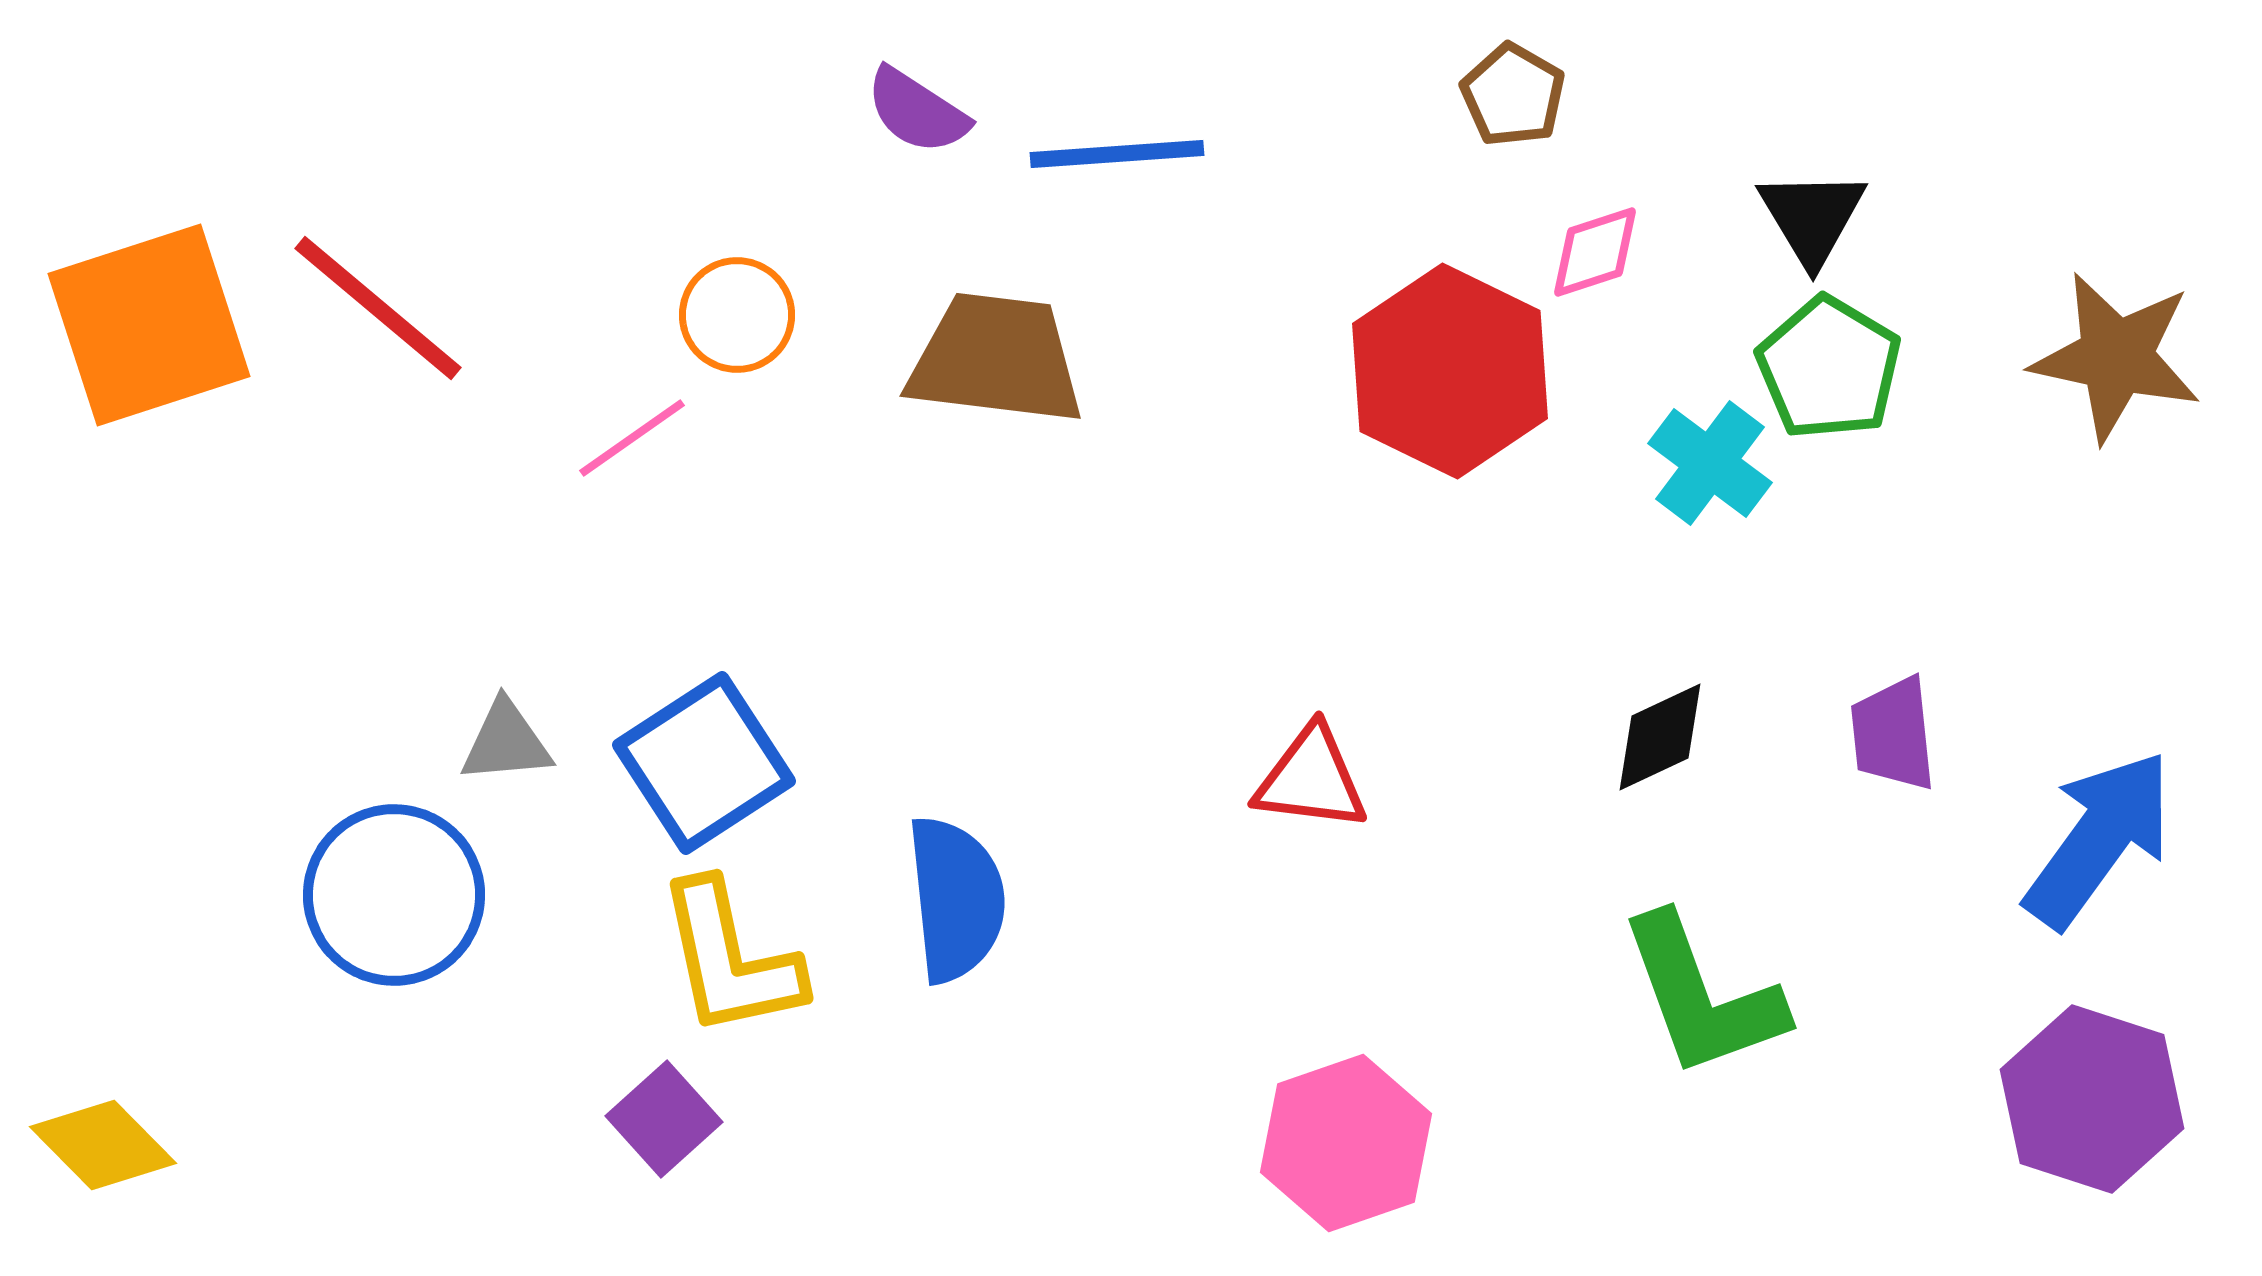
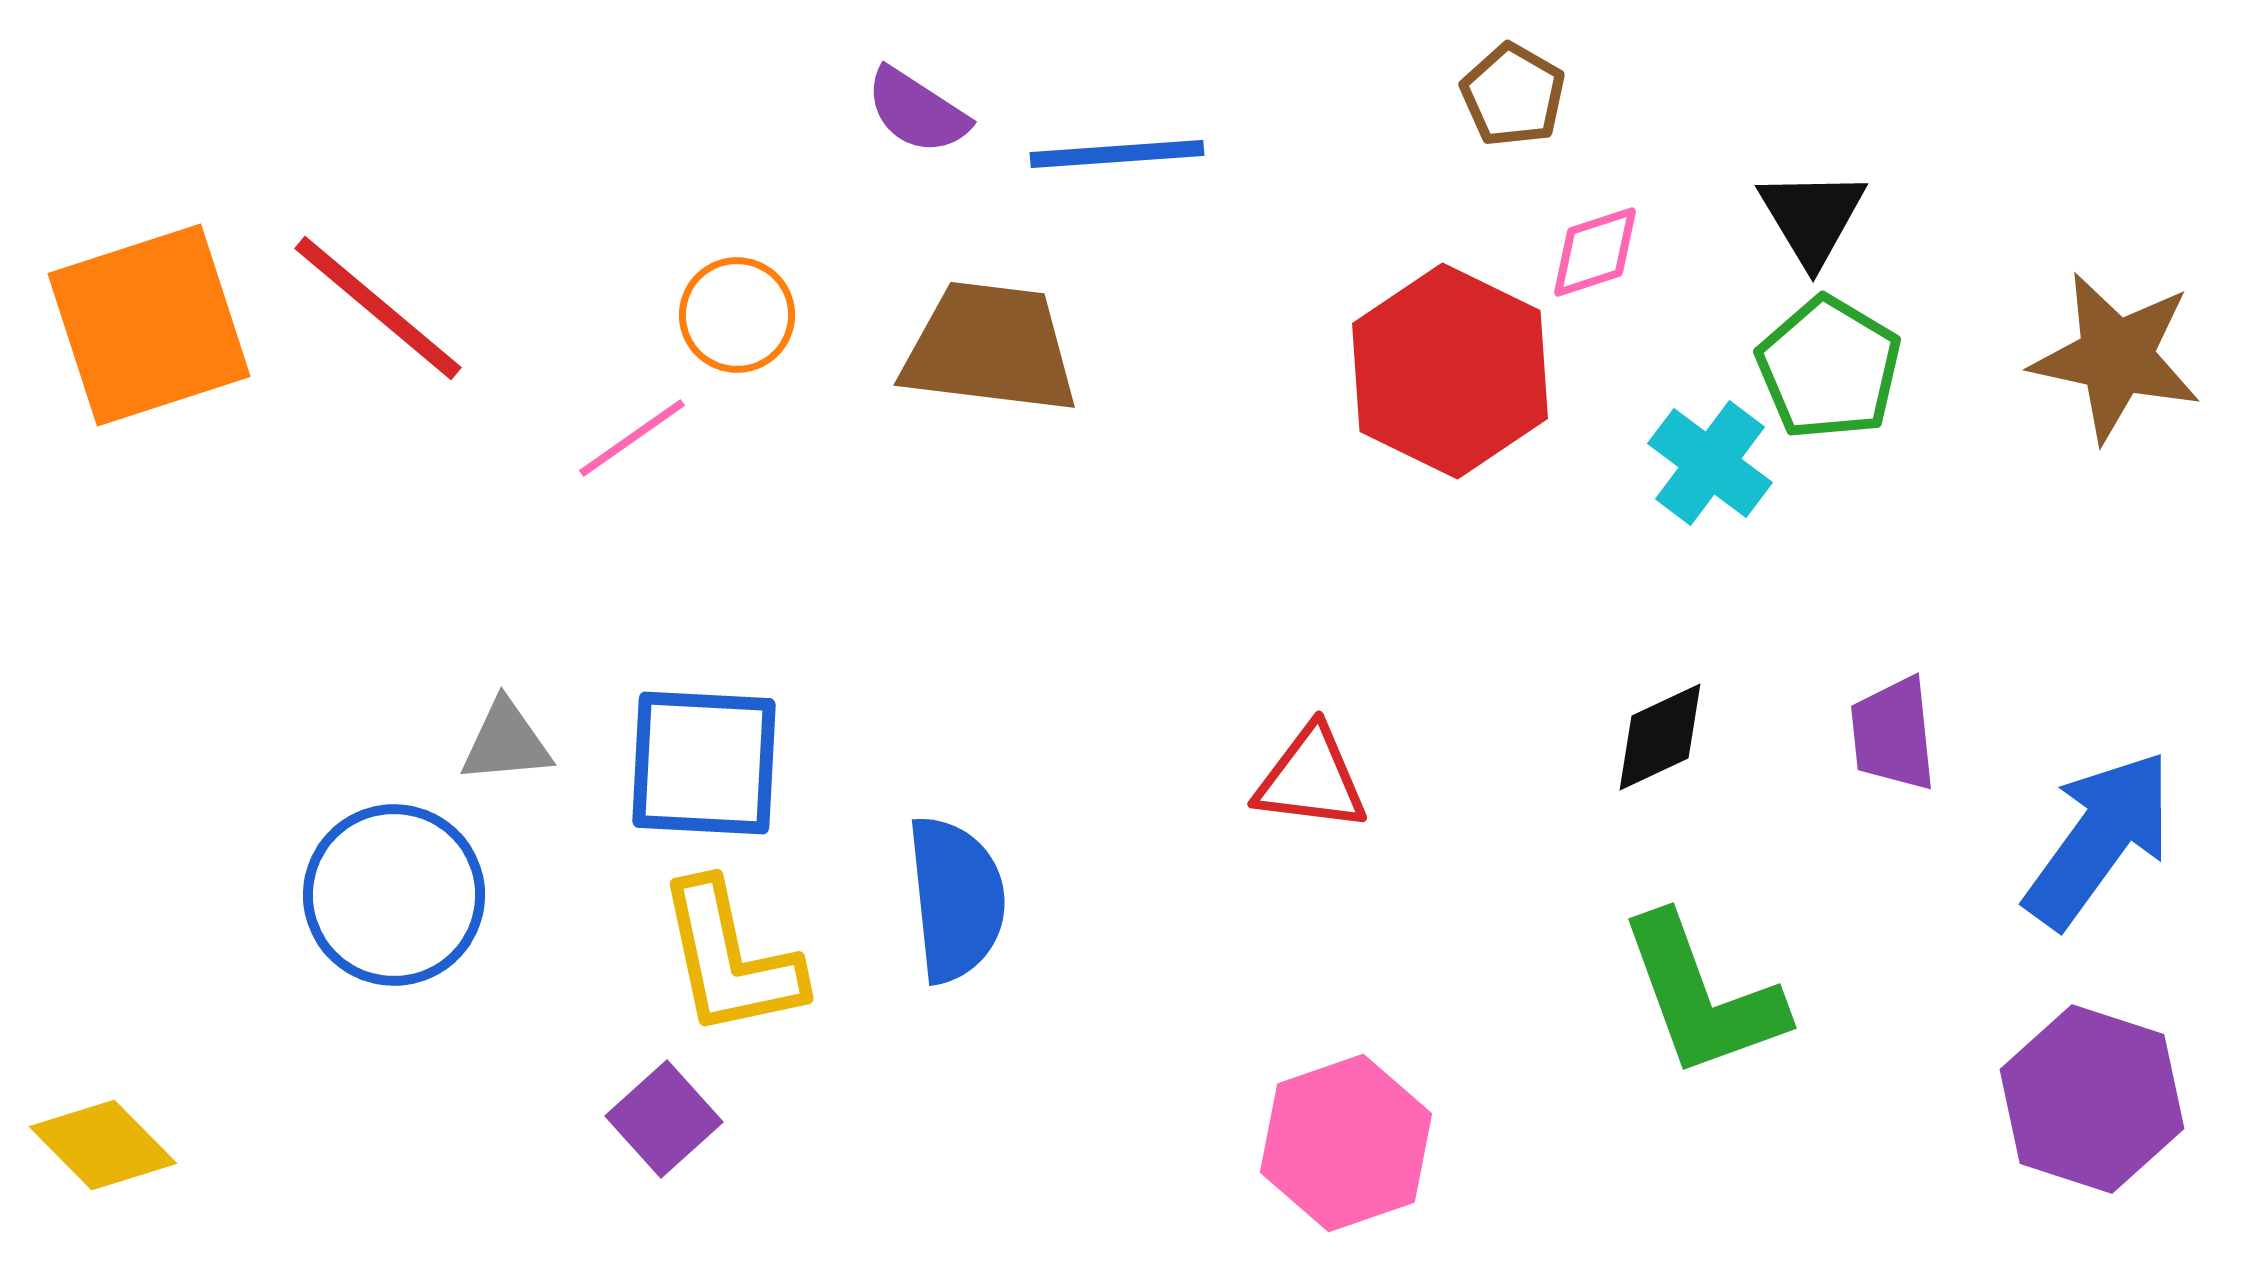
brown trapezoid: moved 6 px left, 11 px up
blue square: rotated 36 degrees clockwise
